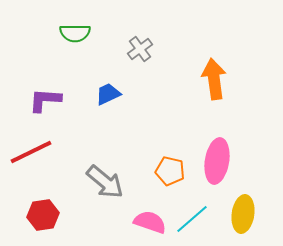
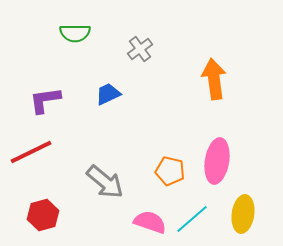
purple L-shape: rotated 12 degrees counterclockwise
red hexagon: rotated 8 degrees counterclockwise
